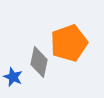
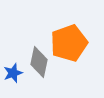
blue star: moved 4 px up; rotated 30 degrees clockwise
